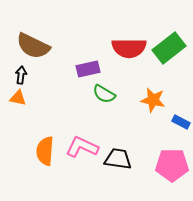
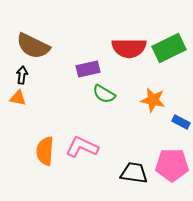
green rectangle: rotated 12 degrees clockwise
black arrow: moved 1 px right
black trapezoid: moved 16 px right, 14 px down
